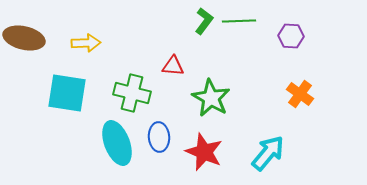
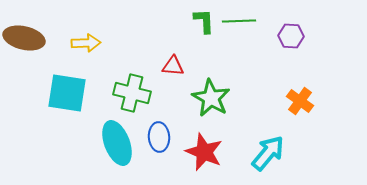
green L-shape: rotated 40 degrees counterclockwise
orange cross: moved 7 px down
